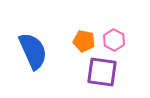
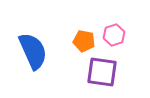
pink hexagon: moved 5 px up; rotated 15 degrees clockwise
